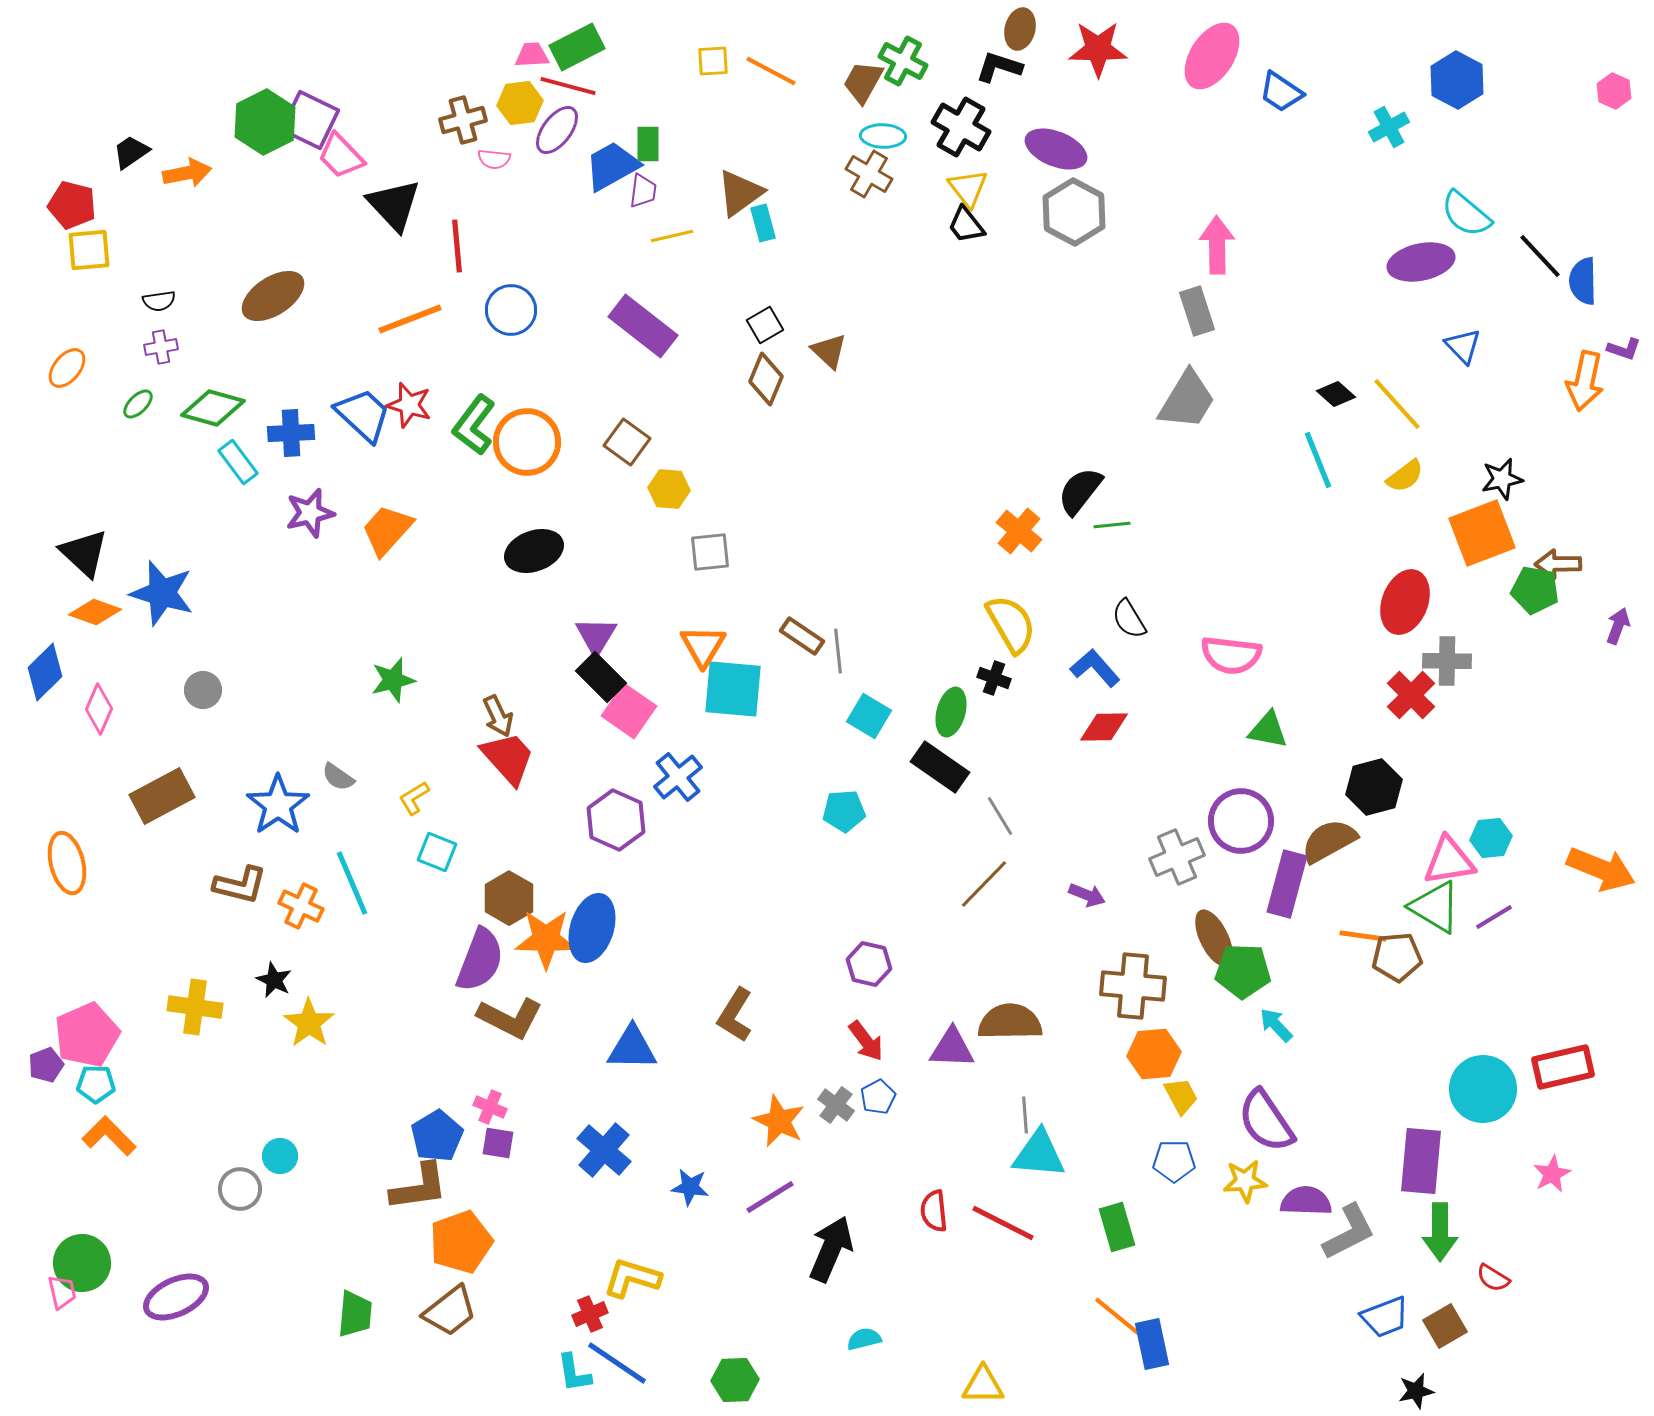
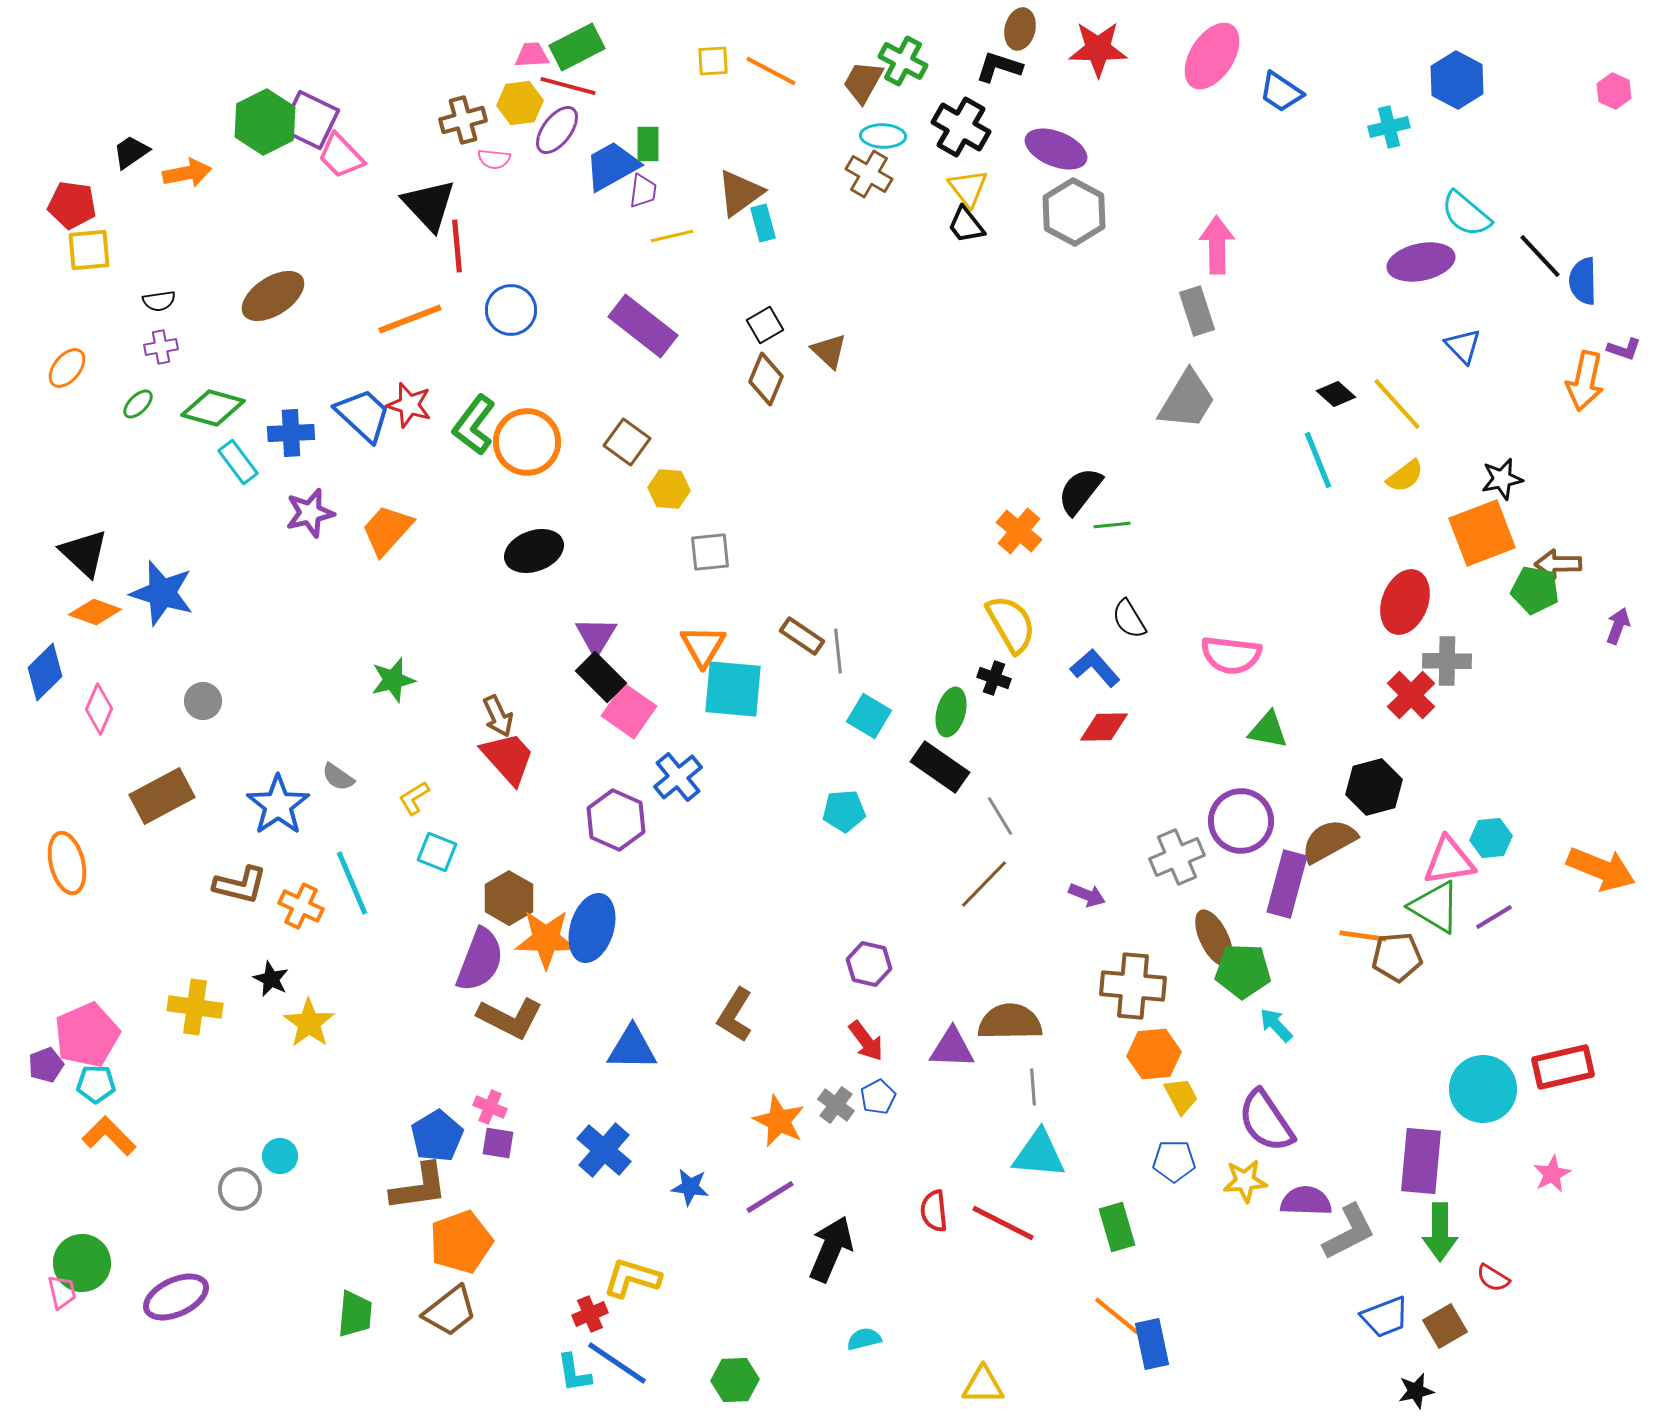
cyan cross at (1389, 127): rotated 15 degrees clockwise
red pentagon at (72, 205): rotated 6 degrees counterclockwise
black triangle at (394, 205): moved 35 px right
gray circle at (203, 690): moved 11 px down
black star at (274, 980): moved 3 px left, 1 px up
gray line at (1025, 1115): moved 8 px right, 28 px up
